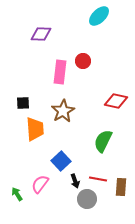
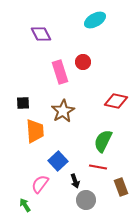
cyan ellipse: moved 4 px left, 4 px down; rotated 15 degrees clockwise
purple diamond: rotated 60 degrees clockwise
red circle: moved 1 px down
pink rectangle: rotated 25 degrees counterclockwise
orange trapezoid: moved 2 px down
blue square: moved 3 px left
red line: moved 12 px up
brown rectangle: rotated 24 degrees counterclockwise
green arrow: moved 8 px right, 11 px down
gray circle: moved 1 px left, 1 px down
